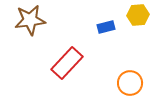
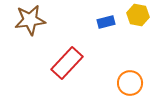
yellow hexagon: rotated 15 degrees clockwise
blue rectangle: moved 5 px up
